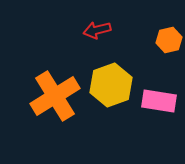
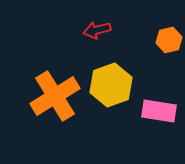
pink rectangle: moved 10 px down
